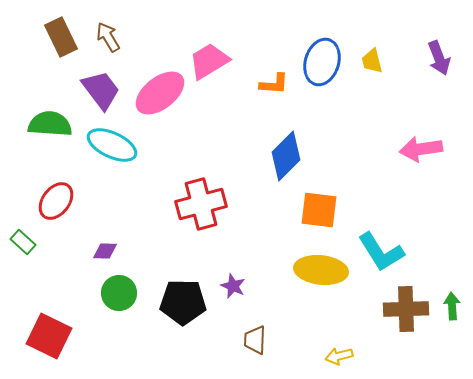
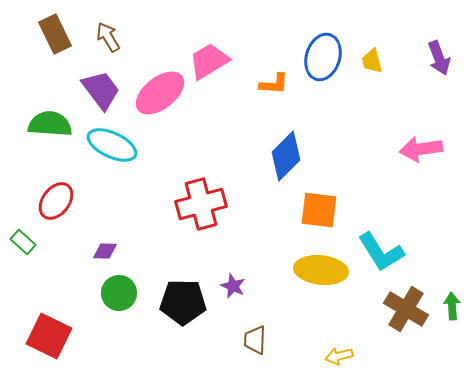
brown rectangle: moved 6 px left, 3 px up
blue ellipse: moved 1 px right, 5 px up
brown cross: rotated 33 degrees clockwise
